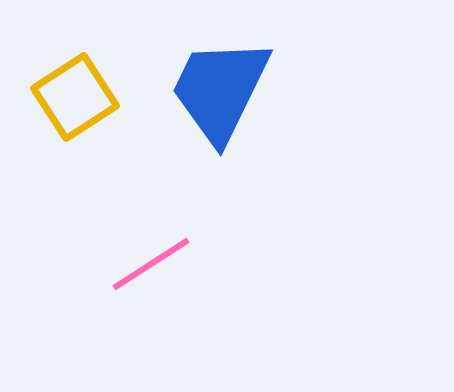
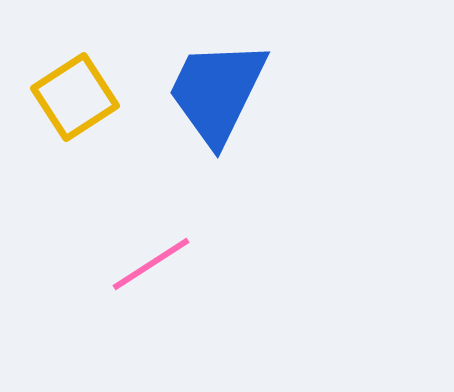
blue trapezoid: moved 3 px left, 2 px down
